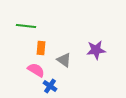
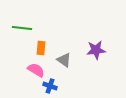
green line: moved 4 px left, 2 px down
blue cross: rotated 16 degrees counterclockwise
